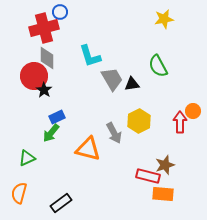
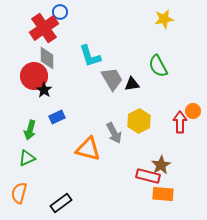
red cross: rotated 20 degrees counterclockwise
green arrow: moved 21 px left, 3 px up; rotated 24 degrees counterclockwise
brown star: moved 4 px left; rotated 12 degrees counterclockwise
